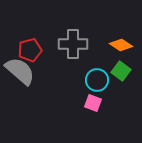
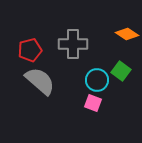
orange diamond: moved 6 px right, 11 px up
gray semicircle: moved 20 px right, 10 px down
